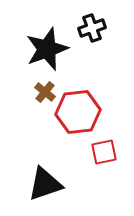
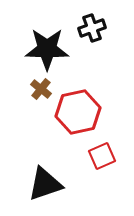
black star: rotated 21 degrees clockwise
brown cross: moved 4 px left, 3 px up
red hexagon: rotated 6 degrees counterclockwise
red square: moved 2 px left, 4 px down; rotated 12 degrees counterclockwise
